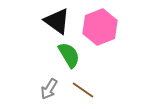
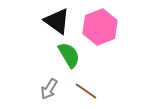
brown line: moved 3 px right, 1 px down
